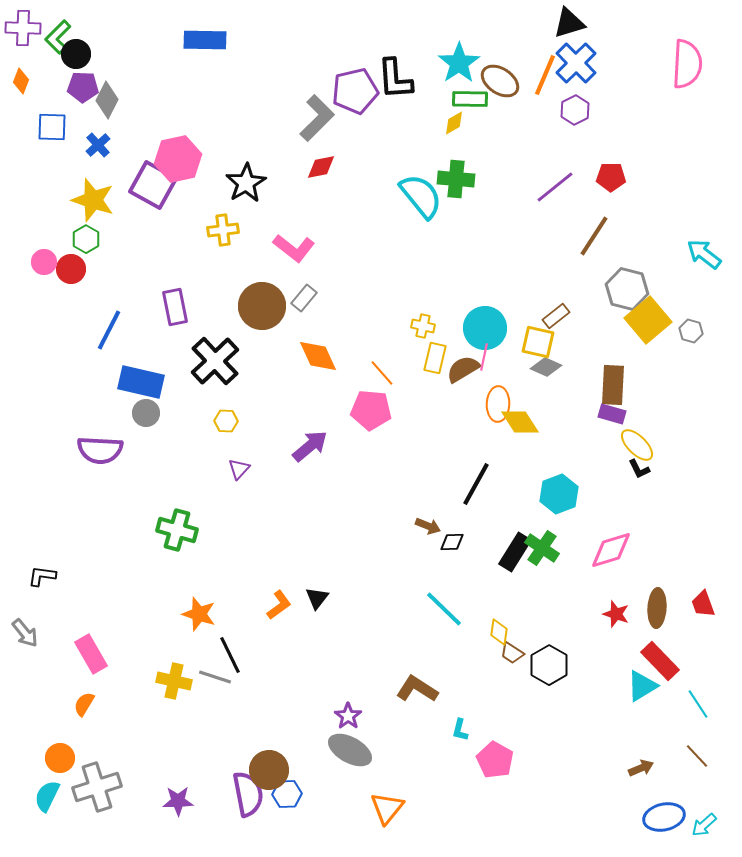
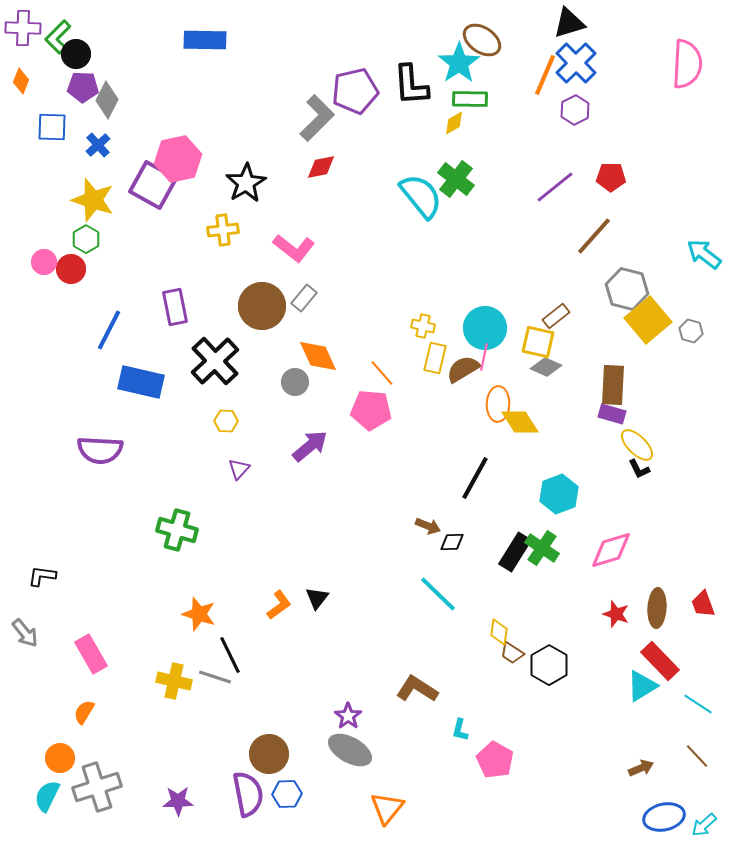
black L-shape at (395, 79): moved 16 px right, 6 px down
brown ellipse at (500, 81): moved 18 px left, 41 px up
green cross at (456, 179): rotated 33 degrees clockwise
brown line at (594, 236): rotated 9 degrees clockwise
gray circle at (146, 413): moved 149 px right, 31 px up
black line at (476, 484): moved 1 px left, 6 px up
cyan line at (444, 609): moved 6 px left, 15 px up
orange semicircle at (84, 704): moved 8 px down
cyan line at (698, 704): rotated 24 degrees counterclockwise
brown circle at (269, 770): moved 16 px up
